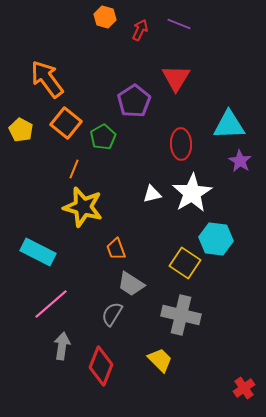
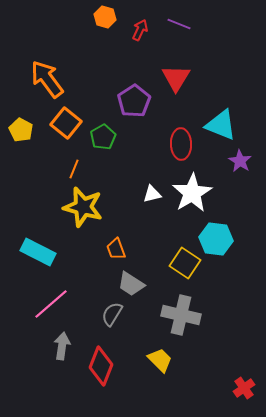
cyan triangle: moved 8 px left; rotated 24 degrees clockwise
